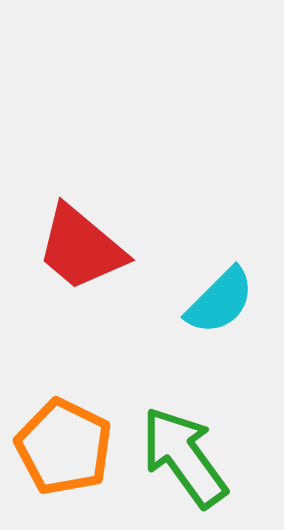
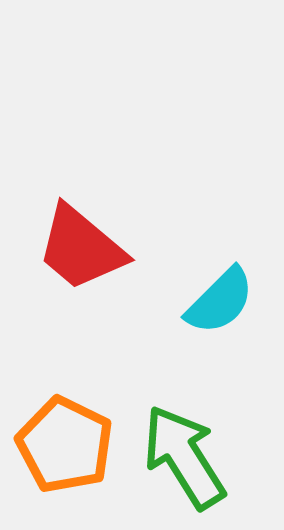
orange pentagon: moved 1 px right, 2 px up
green arrow: rotated 4 degrees clockwise
